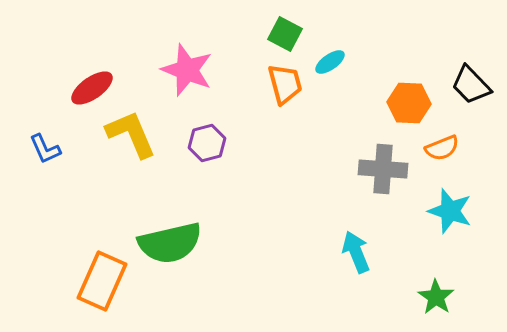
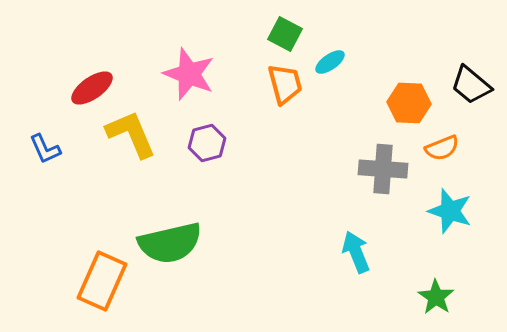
pink star: moved 2 px right, 4 px down
black trapezoid: rotated 6 degrees counterclockwise
